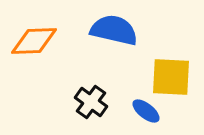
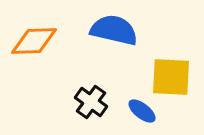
blue ellipse: moved 4 px left
